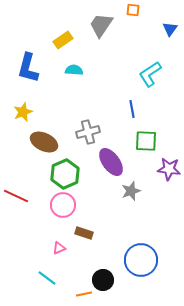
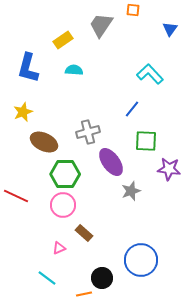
cyan L-shape: rotated 80 degrees clockwise
blue line: rotated 48 degrees clockwise
green hexagon: rotated 24 degrees clockwise
brown rectangle: rotated 24 degrees clockwise
black circle: moved 1 px left, 2 px up
